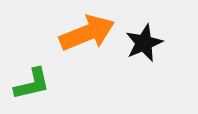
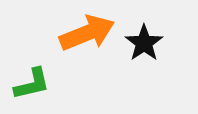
black star: rotated 12 degrees counterclockwise
